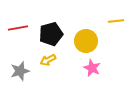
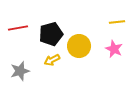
yellow line: moved 1 px right, 1 px down
yellow circle: moved 7 px left, 5 px down
yellow arrow: moved 4 px right
pink star: moved 22 px right, 19 px up
